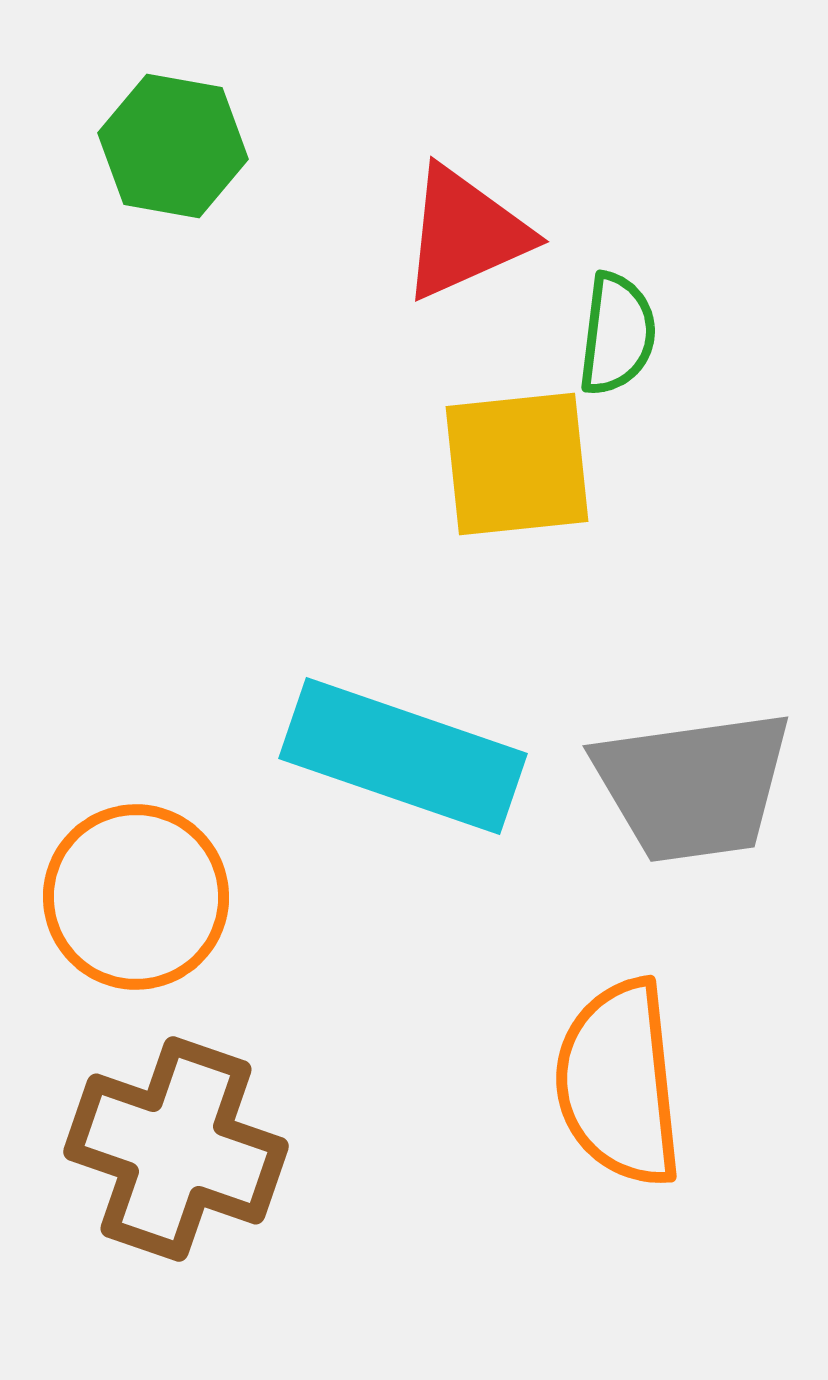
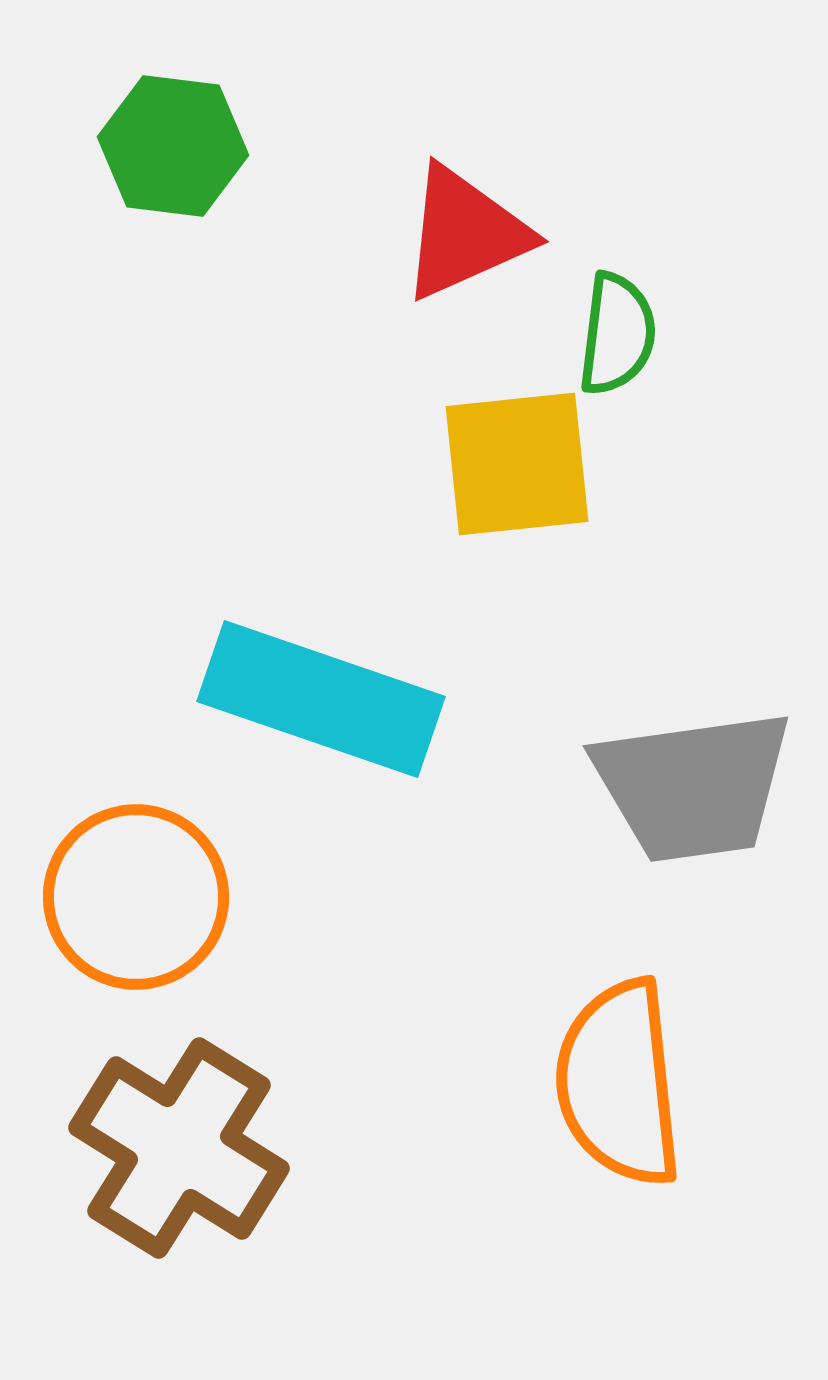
green hexagon: rotated 3 degrees counterclockwise
cyan rectangle: moved 82 px left, 57 px up
brown cross: moved 3 px right, 1 px up; rotated 13 degrees clockwise
